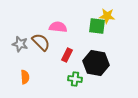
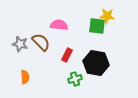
pink semicircle: moved 1 px right, 2 px up
green cross: rotated 24 degrees counterclockwise
